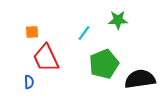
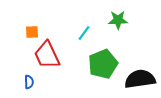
red trapezoid: moved 1 px right, 3 px up
green pentagon: moved 1 px left
